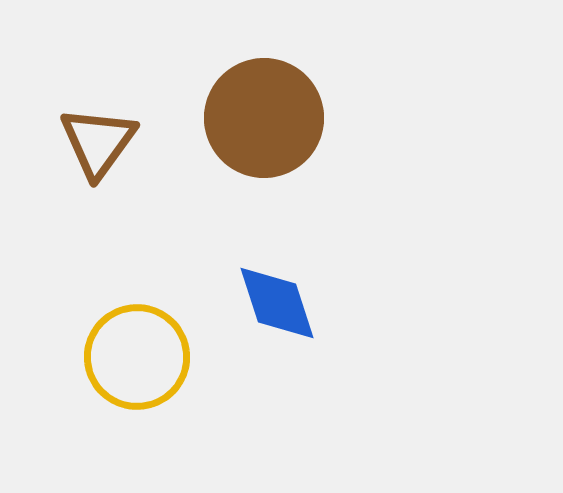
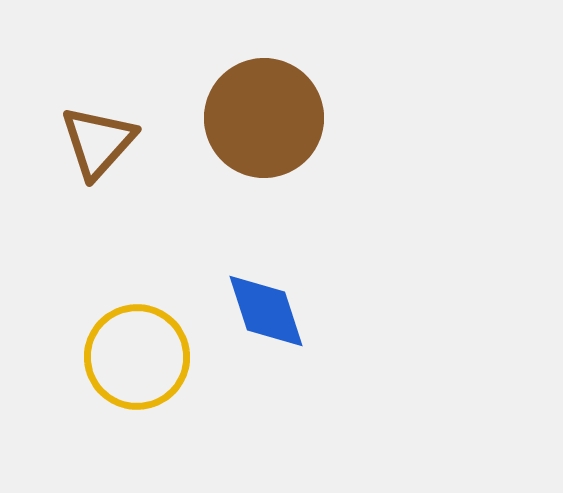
brown triangle: rotated 6 degrees clockwise
blue diamond: moved 11 px left, 8 px down
